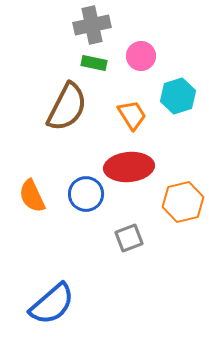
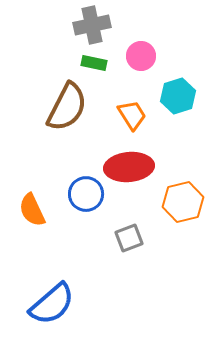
orange semicircle: moved 14 px down
